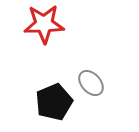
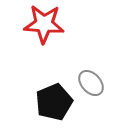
red star: rotated 6 degrees clockwise
